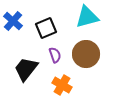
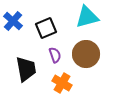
black trapezoid: rotated 132 degrees clockwise
orange cross: moved 2 px up
